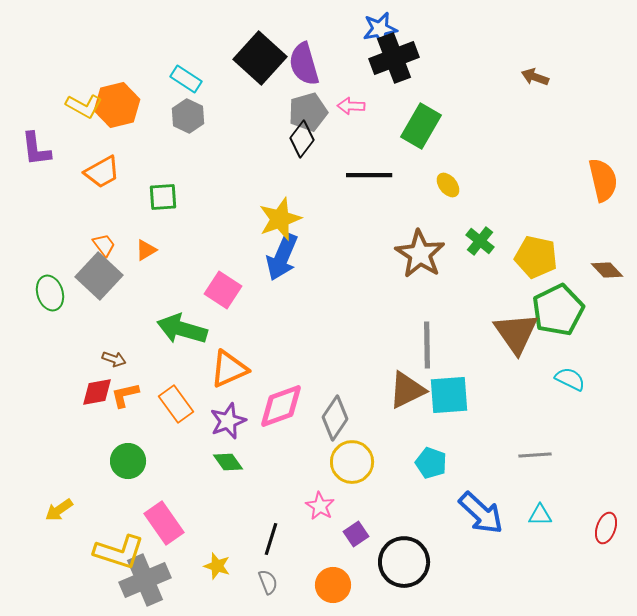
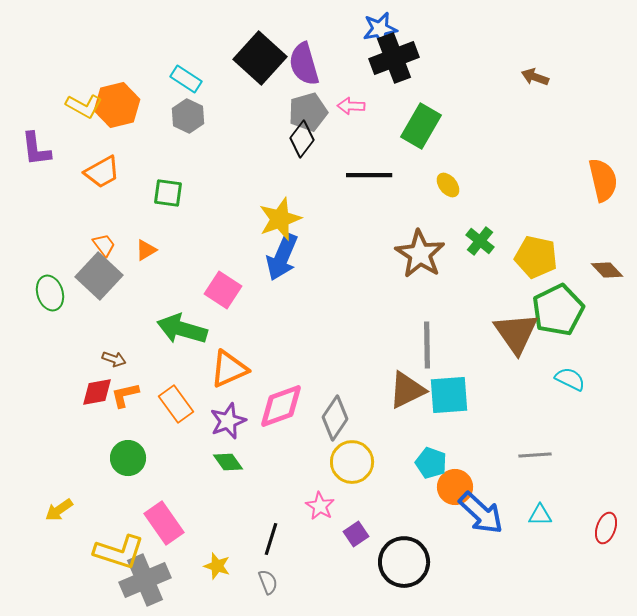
green square at (163, 197): moved 5 px right, 4 px up; rotated 12 degrees clockwise
green circle at (128, 461): moved 3 px up
orange circle at (333, 585): moved 122 px right, 98 px up
